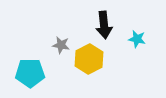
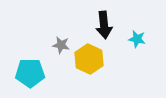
yellow hexagon: rotated 8 degrees counterclockwise
